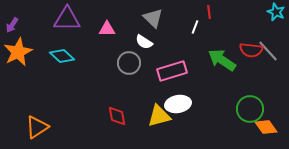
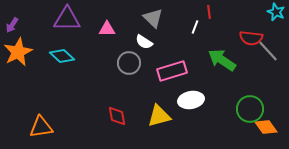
red semicircle: moved 12 px up
white ellipse: moved 13 px right, 4 px up
orange triangle: moved 4 px right; rotated 25 degrees clockwise
